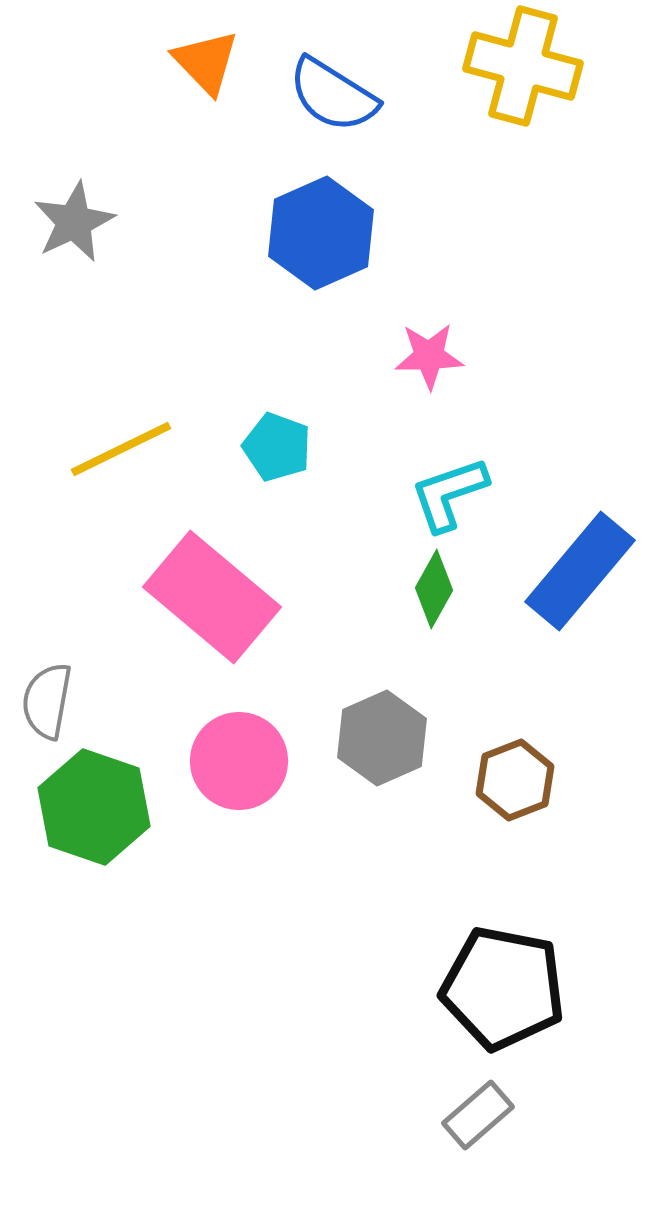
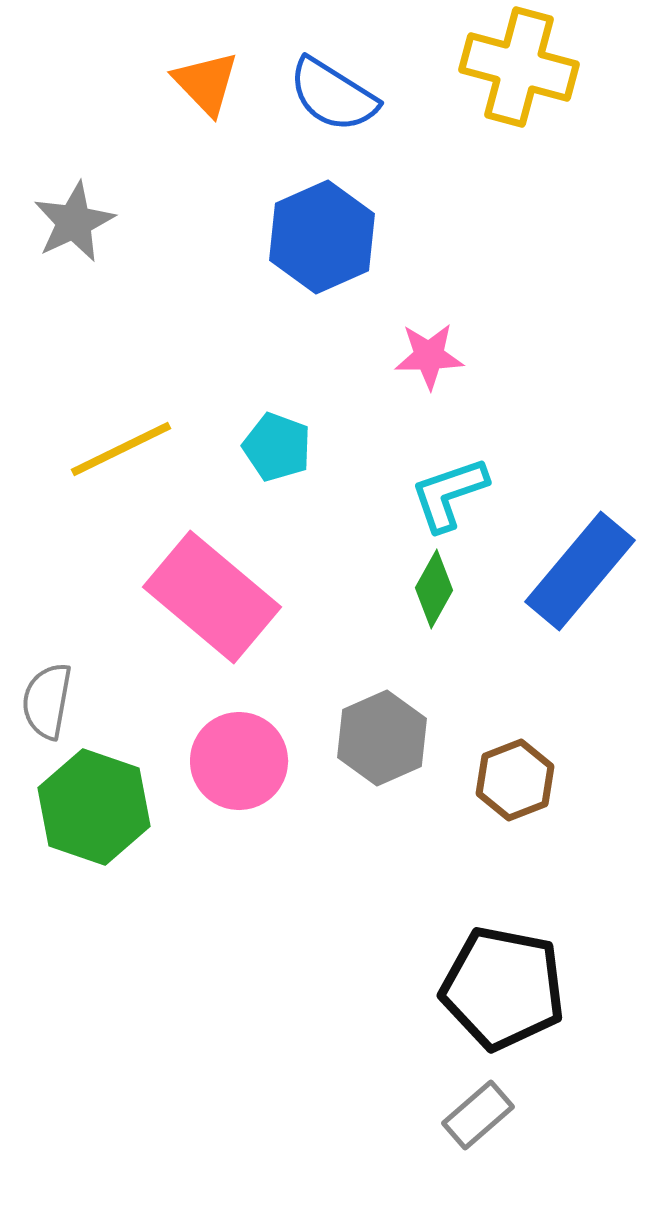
orange triangle: moved 21 px down
yellow cross: moved 4 px left, 1 px down
blue hexagon: moved 1 px right, 4 px down
